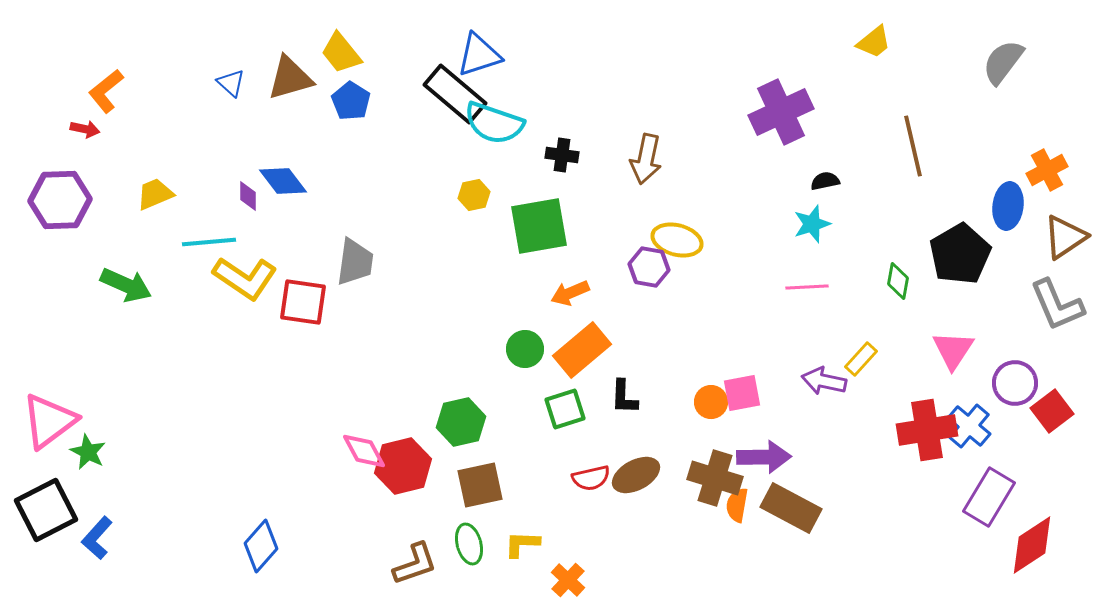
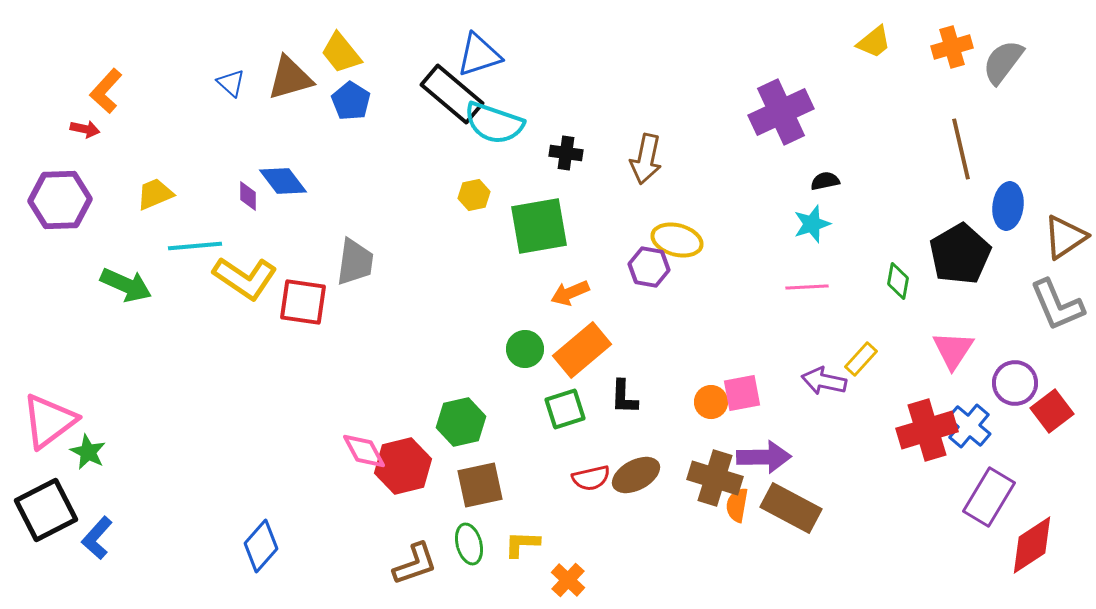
orange L-shape at (106, 91): rotated 9 degrees counterclockwise
black rectangle at (455, 94): moved 3 px left
brown line at (913, 146): moved 48 px right, 3 px down
black cross at (562, 155): moved 4 px right, 2 px up
orange cross at (1047, 170): moved 95 px left, 123 px up; rotated 12 degrees clockwise
cyan line at (209, 242): moved 14 px left, 4 px down
red cross at (927, 430): rotated 8 degrees counterclockwise
